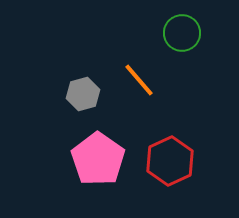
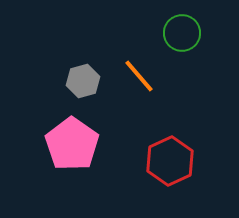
orange line: moved 4 px up
gray hexagon: moved 13 px up
pink pentagon: moved 26 px left, 15 px up
